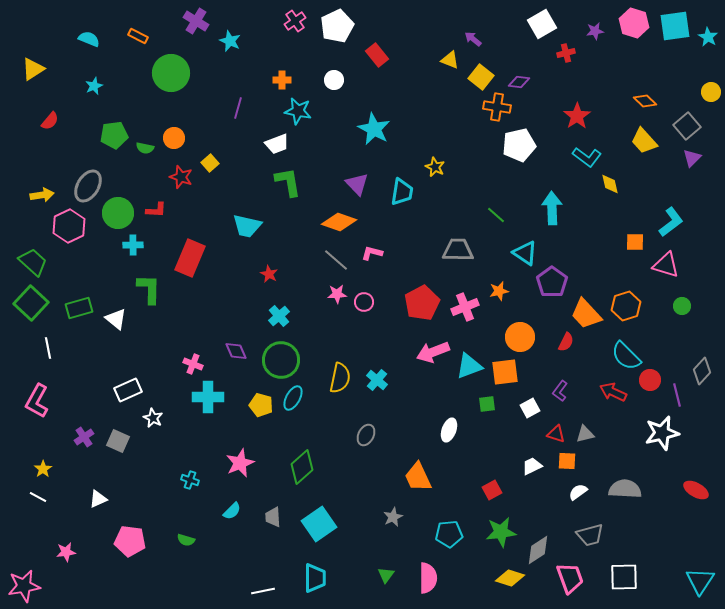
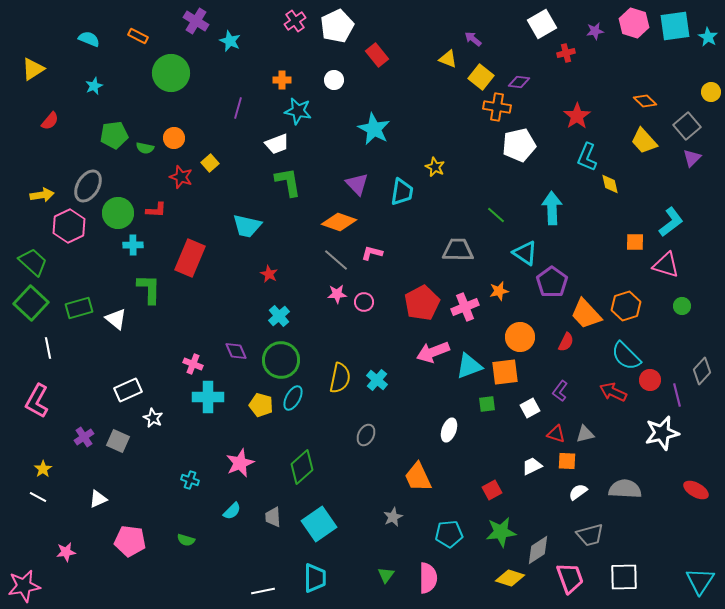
yellow triangle at (450, 60): moved 2 px left, 1 px up
cyan L-shape at (587, 157): rotated 76 degrees clockwise
